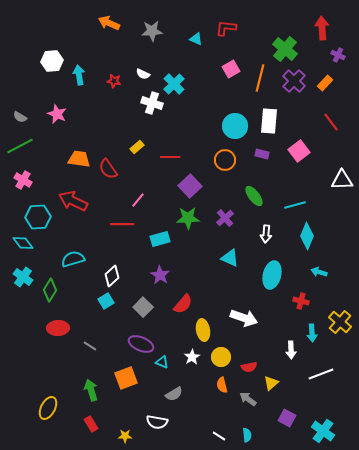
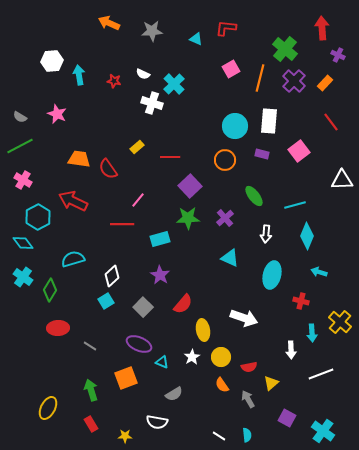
cyan hexagon at (38, 217): rotated 25 degrees counterclockwise
purple ellipse at (141, 344): moved 2 px left
orange semicircle at (222, 385): rotated 21 degrees counterclockwise
gray arrow at (248, 399): rotated 24 degrees clockwise
